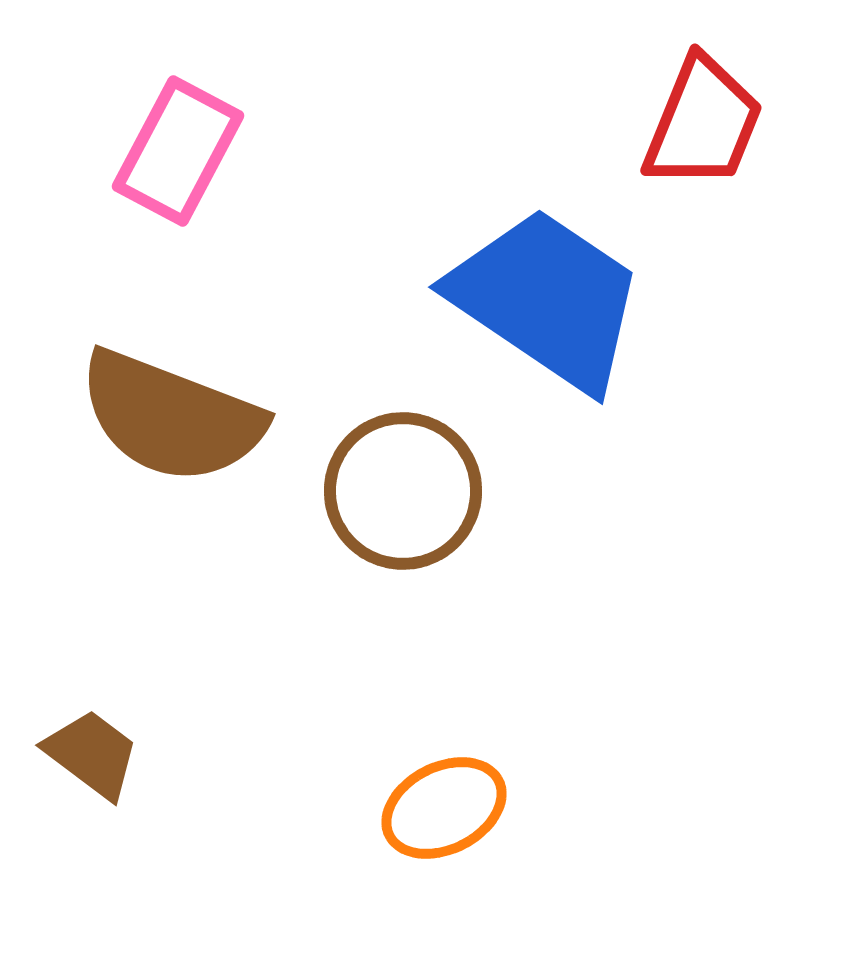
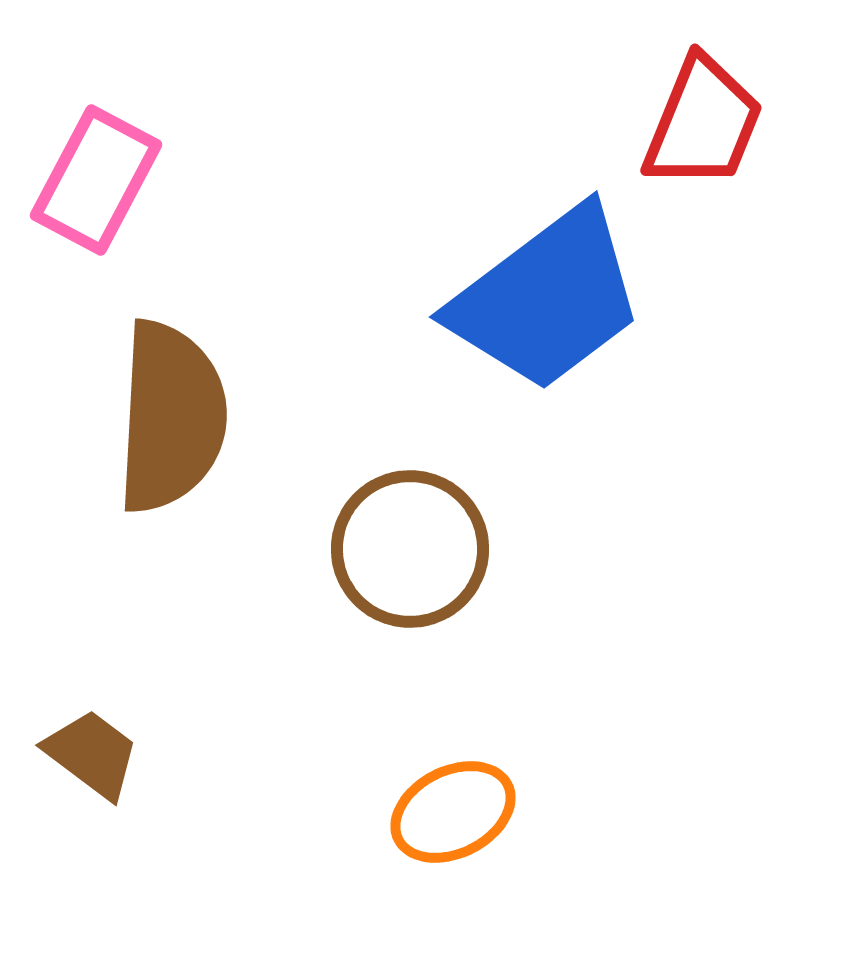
pink rectangle: moved 82 px left, 29 px down
blue trapezoid: rotated 109 degrees clockwise
brown semicircle: rotated 108 degrees counterclockwise
brown circle: moved 7 px right, 58 px down
orange ellipse: moved 9 px right, 4 px down
